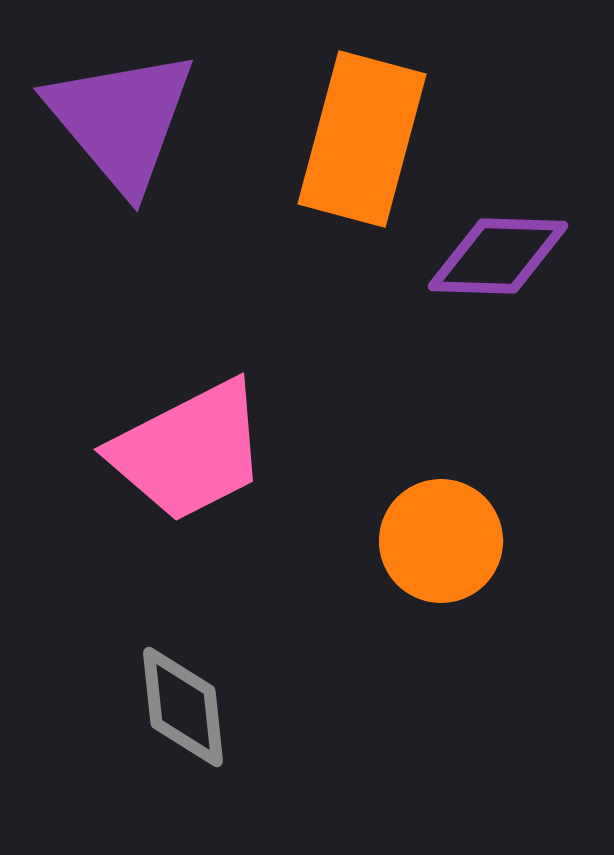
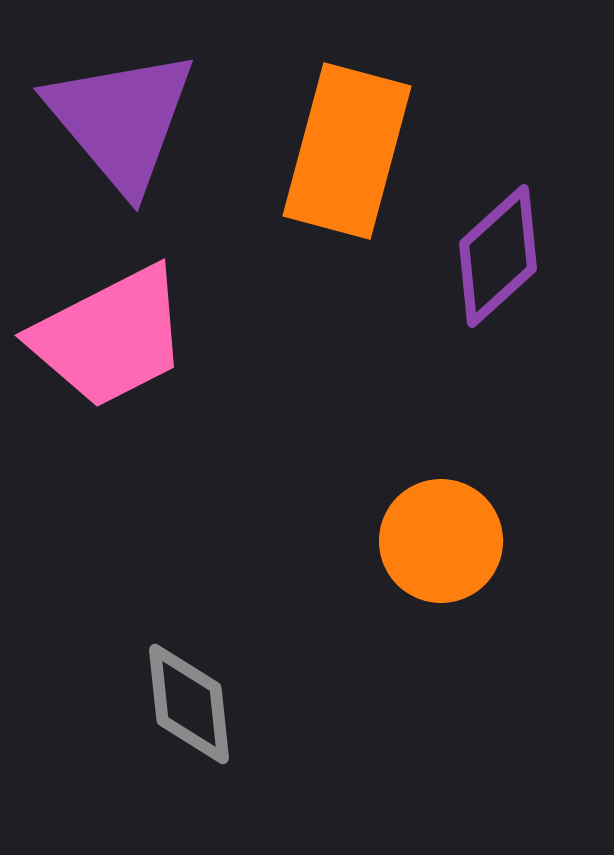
orange rectangle: moved 15 px left, 12 px down
purple diamond: rotated 44 degrees counterclockwise
pink trapezoid: moved 79 px left, 114 px up
gray diamond: moved 6 px right, 3 px up
